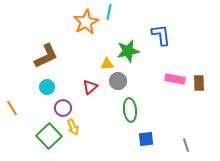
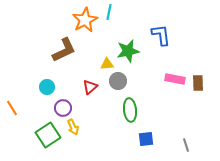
orange star: moved 1 px left, 2 px up
brown L-shape: moved 18 px right, 6 px up
brown rectangle: moved 1 px left
green square: moved 1 px left, 1 px up; rotated 10 degrees clockwise
